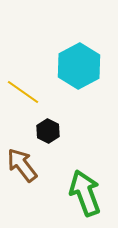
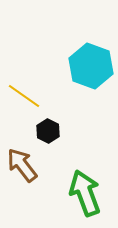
cyan hexagon: moved 12 px right; rotated 12 degrees counterclockwise
yellow line: moved 1 px right, 4 px down
